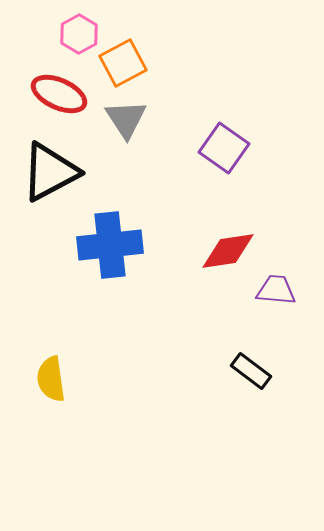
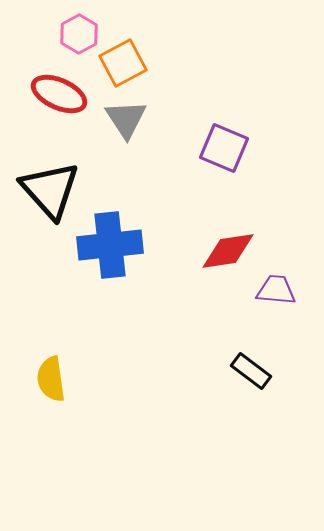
purple square: rotated 12 degrees counterclockwise
black triangle: moved 18 px down; rotated 44 degrees counterclockwise
